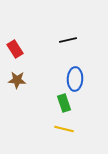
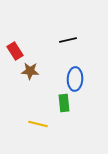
red rectangle: moved 2 px down
brown star: moved 13 px right, 9 px up
green rectangle: rotated 12 degrees clockwise
yellow line: moved 26 px left, 5 px up
